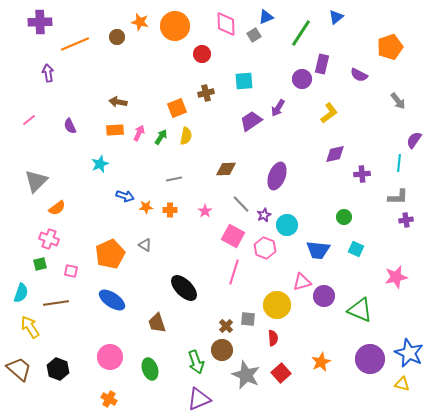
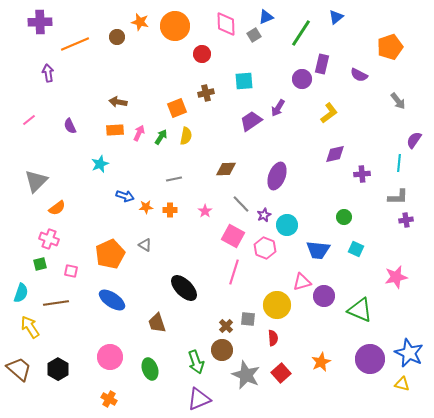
black hexagon at (58, 369): rotated 10 degrees clockwise
